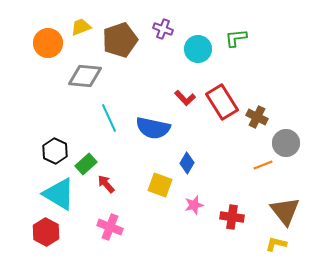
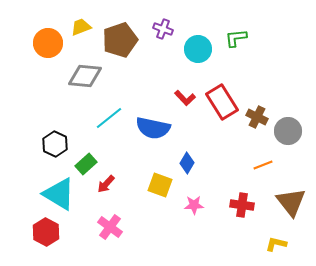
cyan line: rotated 76 degrees clockwise
gray circle: moved 2 px right, 12 px up
black hexagon: moved 7 px up
red arrow: rotated 96 degrees counterclockwise
pink star: rotated 12 degrees clockwise
brown triangle: moved 6 px right, 9 px up
red cross: moved 10 px right, 12 px up
pink cross: rotated 15 degrees clockwise
